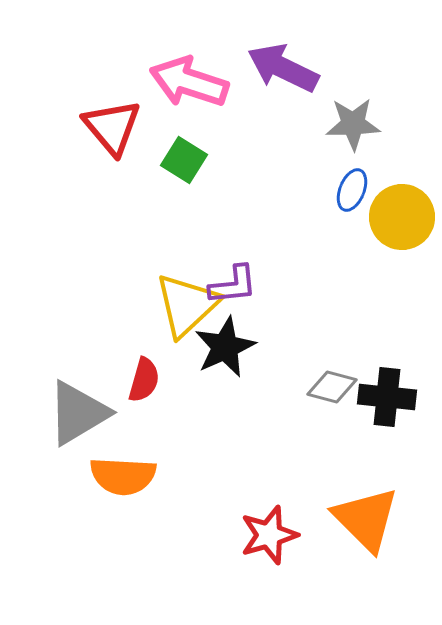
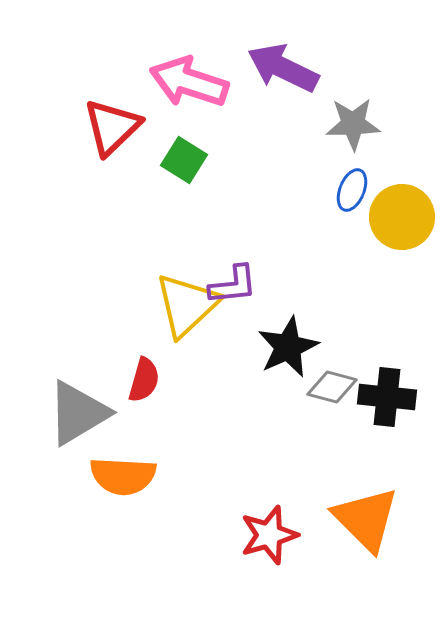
red triangle: rotated 26 degrees clockwise
black star: moved 63 px right
